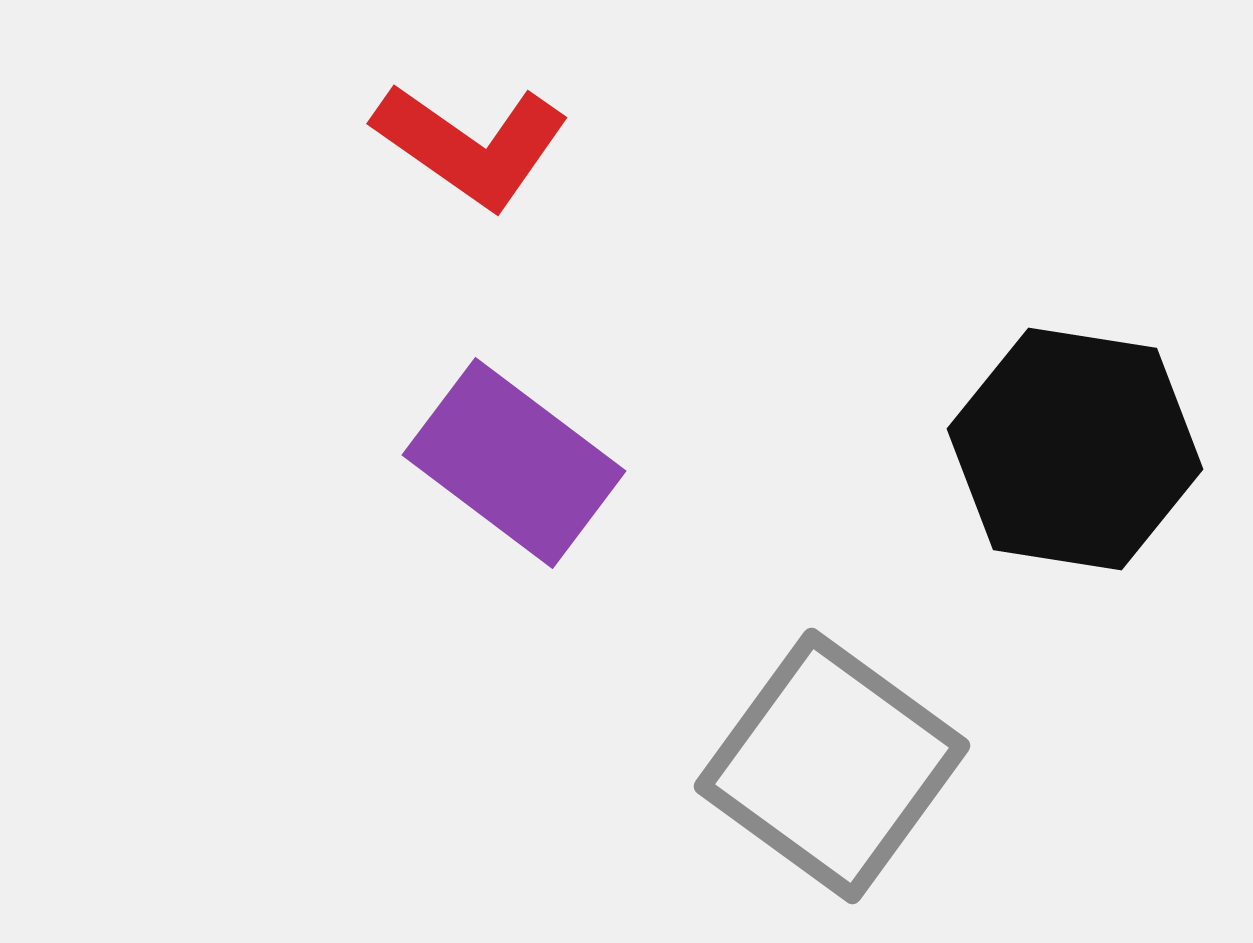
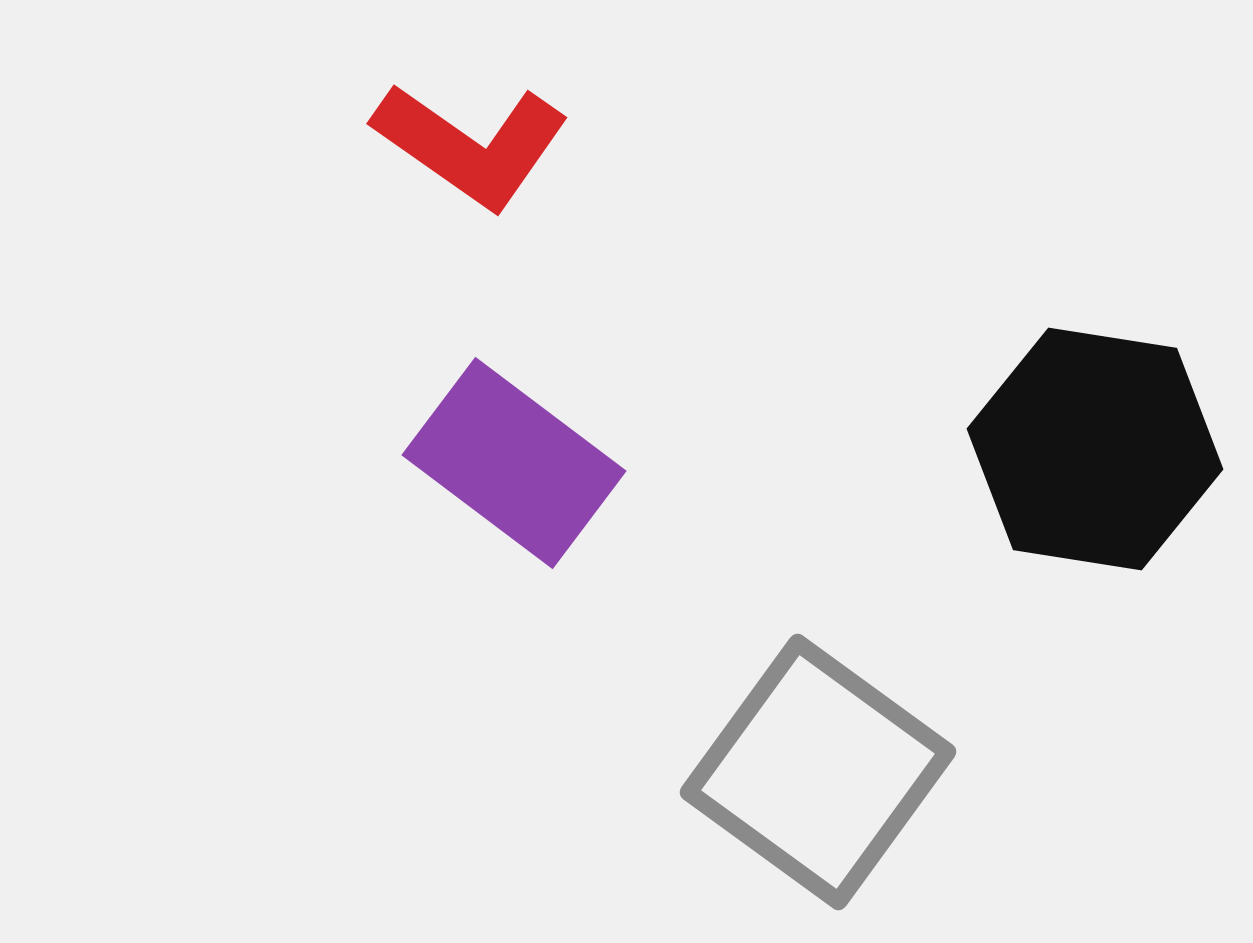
black hexagon: moved 20 px right
gray square: moved 14 px left, 6 px down
